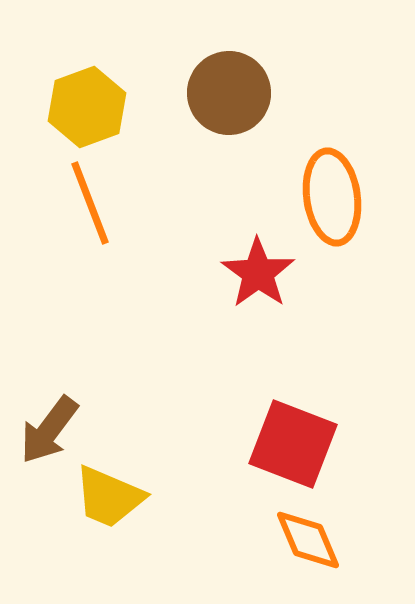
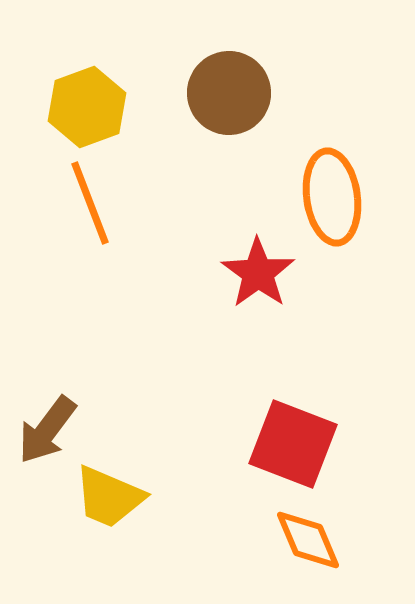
brown arrow: moved 2 px left
